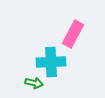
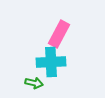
pink rectangle: moved 14 px left
